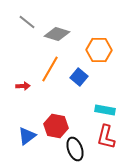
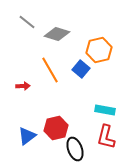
orange hexagon: rotated 15 degrees counterclockwise
orange line: moved 1 px down; rotated 60 degrees counterclockwise
blue square: moved 2 px right, 8 px up
red hexagon: moved 2 px down; rotated 25 degrees counterclockwise
